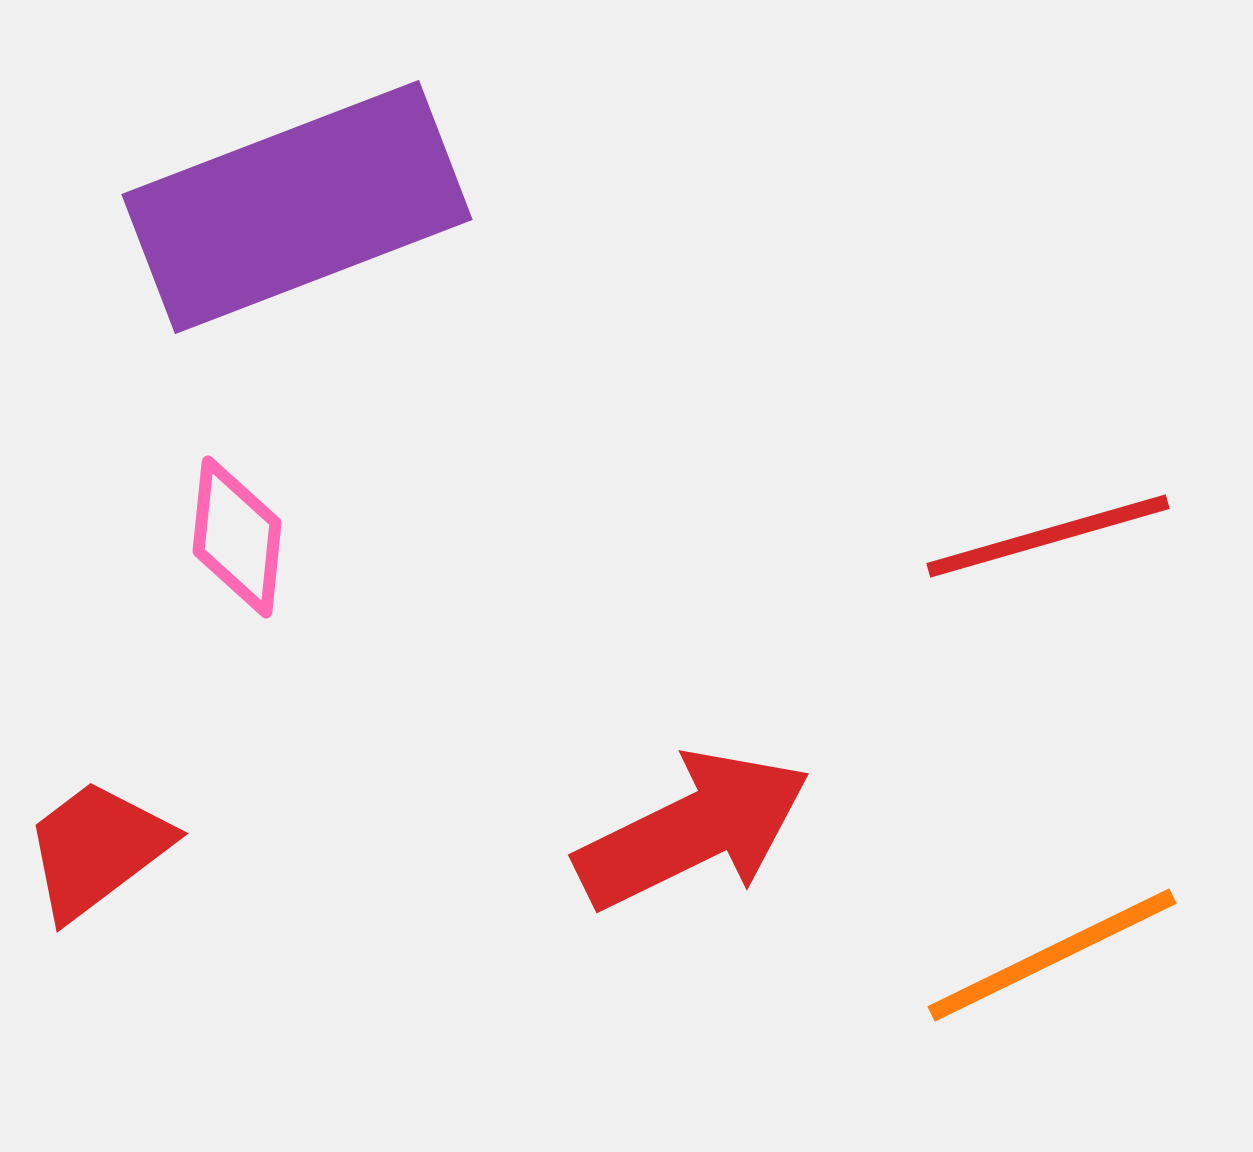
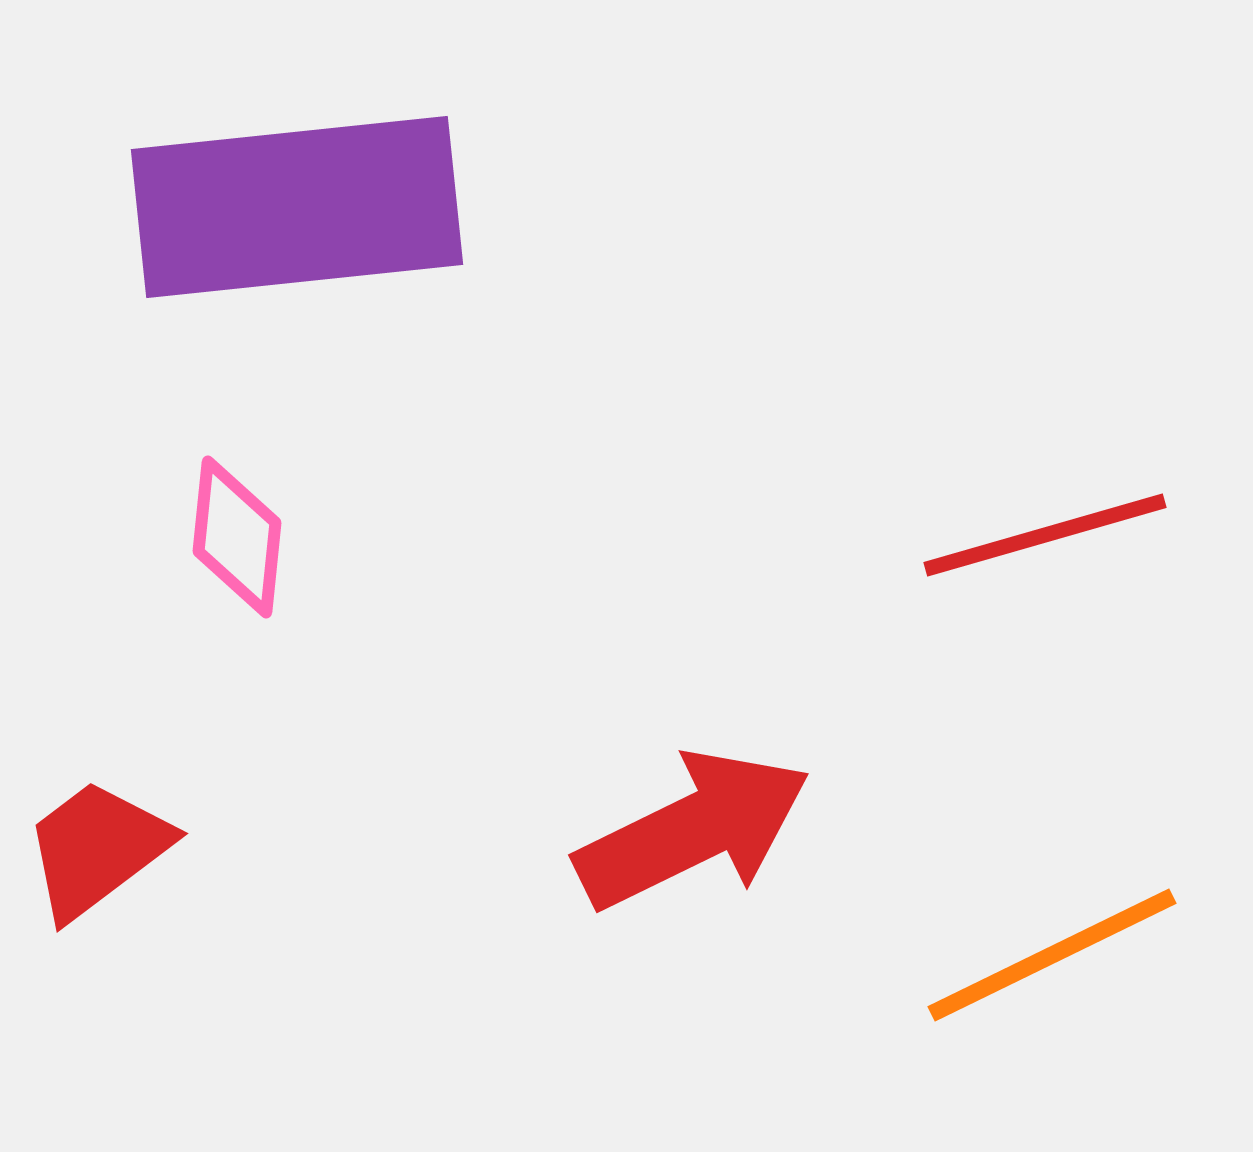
purple rectangle: rotated 15 degrees clockwise
red line: moved 3 px left, 1 px up
